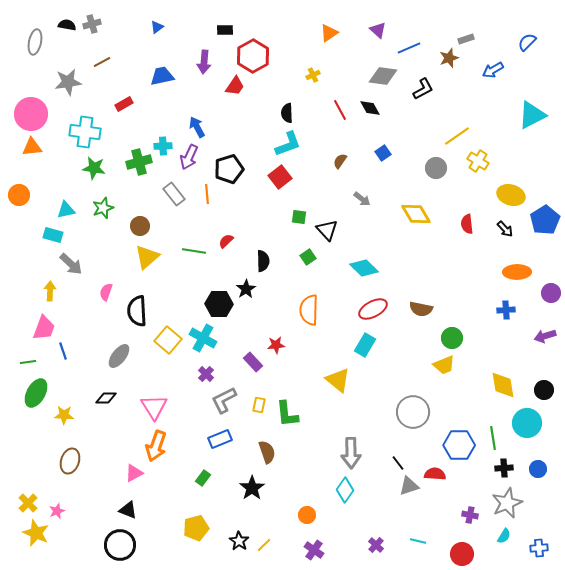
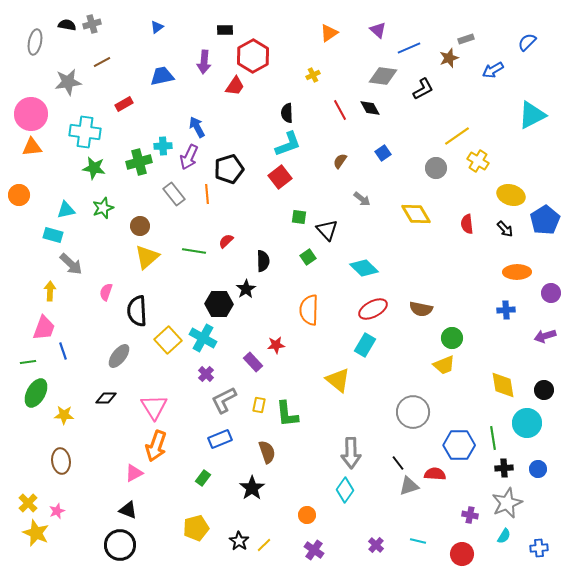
yellow square at (168, 340): rotated 8 degrees clockwise
brown ellipse at (70, 461): moved 9 px left; rotated 25 degrees counterclockwise
